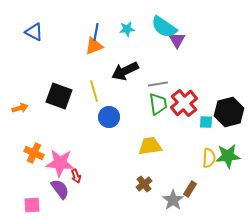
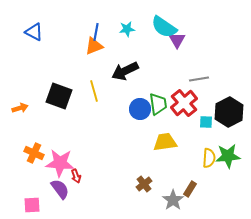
gray line: moved 41 px right, 5 px up
black hexagon: rotated 12 degrees counterclockwise
blue circle: moved 31 px right, 8 px up
yellow trapezoid: moved 15 px right, 4 px up
